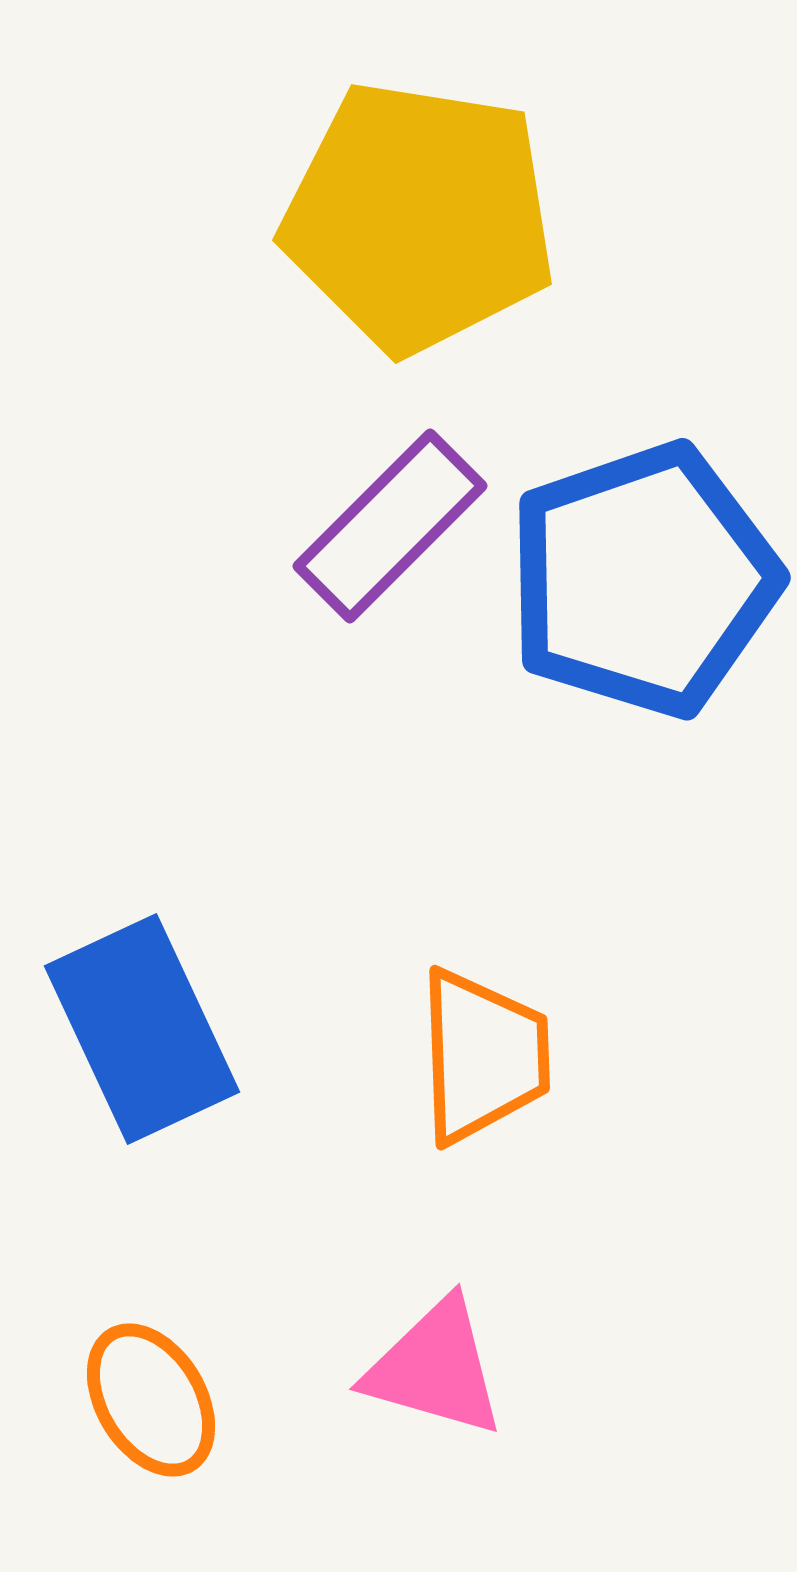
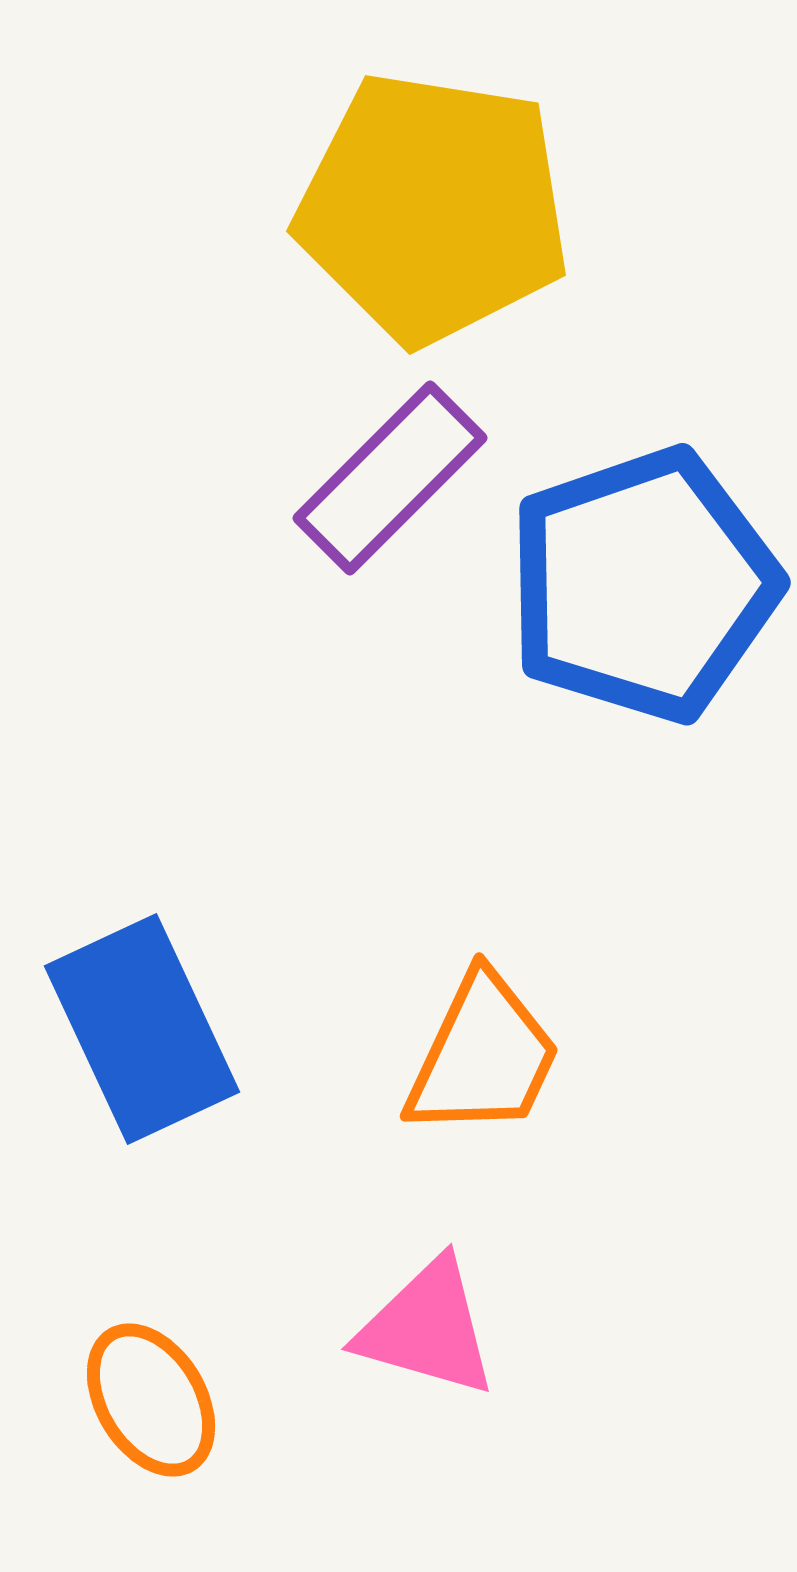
yellow pentagon: moved 14 px right, 9 px up
purple rectangle: moved 48 px up
blue pentagon: moved 5 px down
orange trapezoid: rotated 27 degrees clockwise
pink triangle: moved 8 px left, 40 px up
